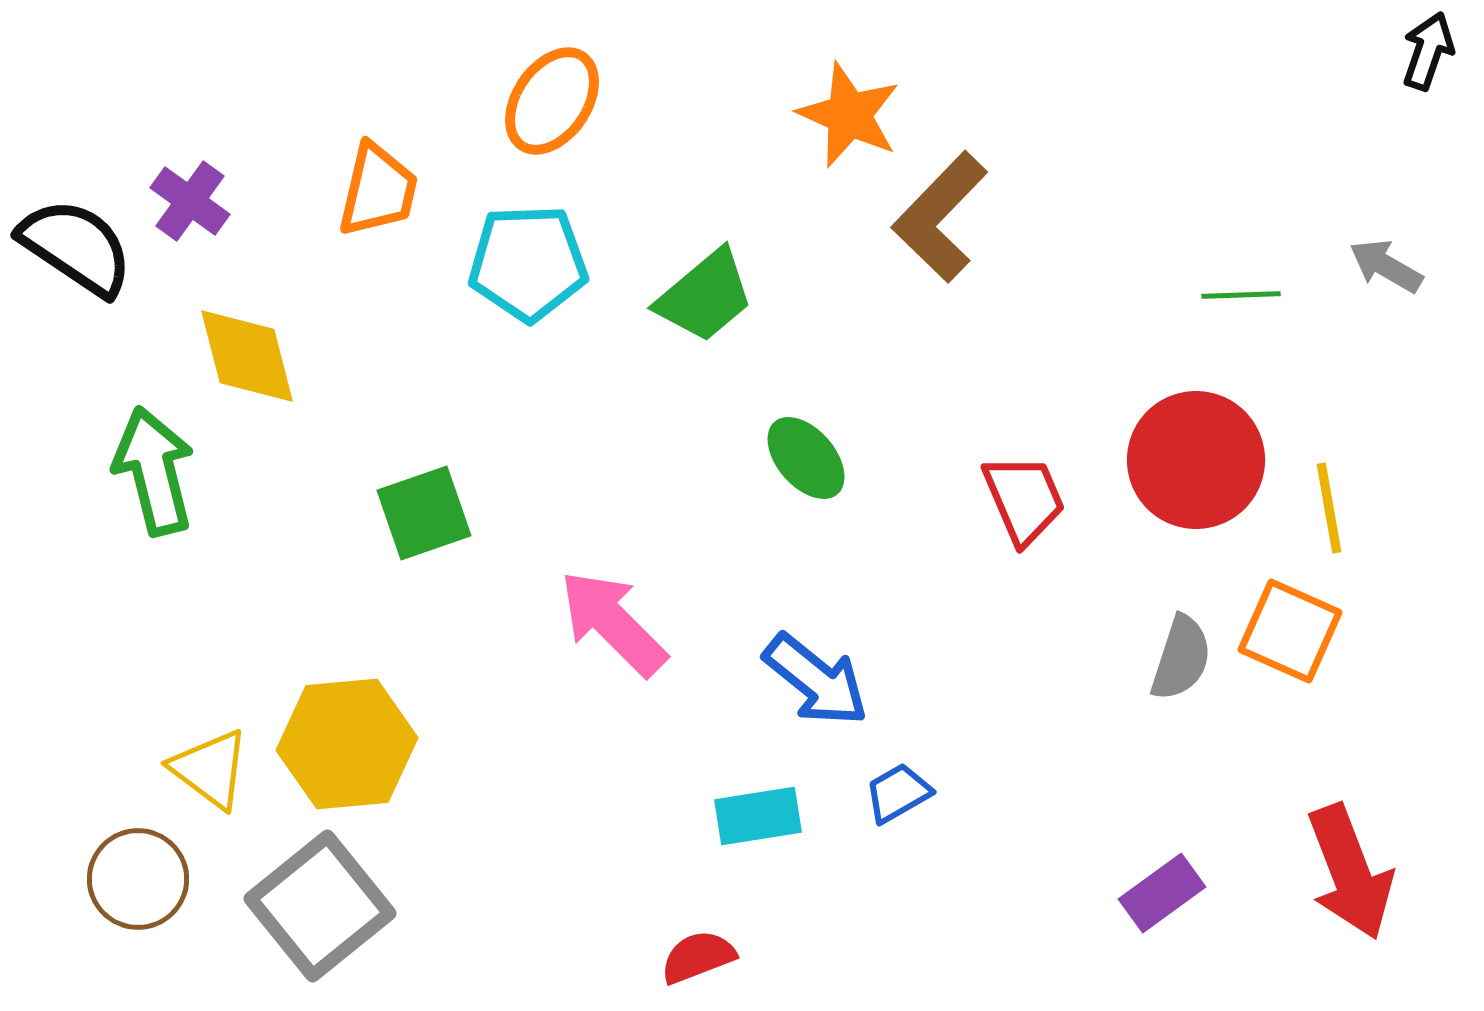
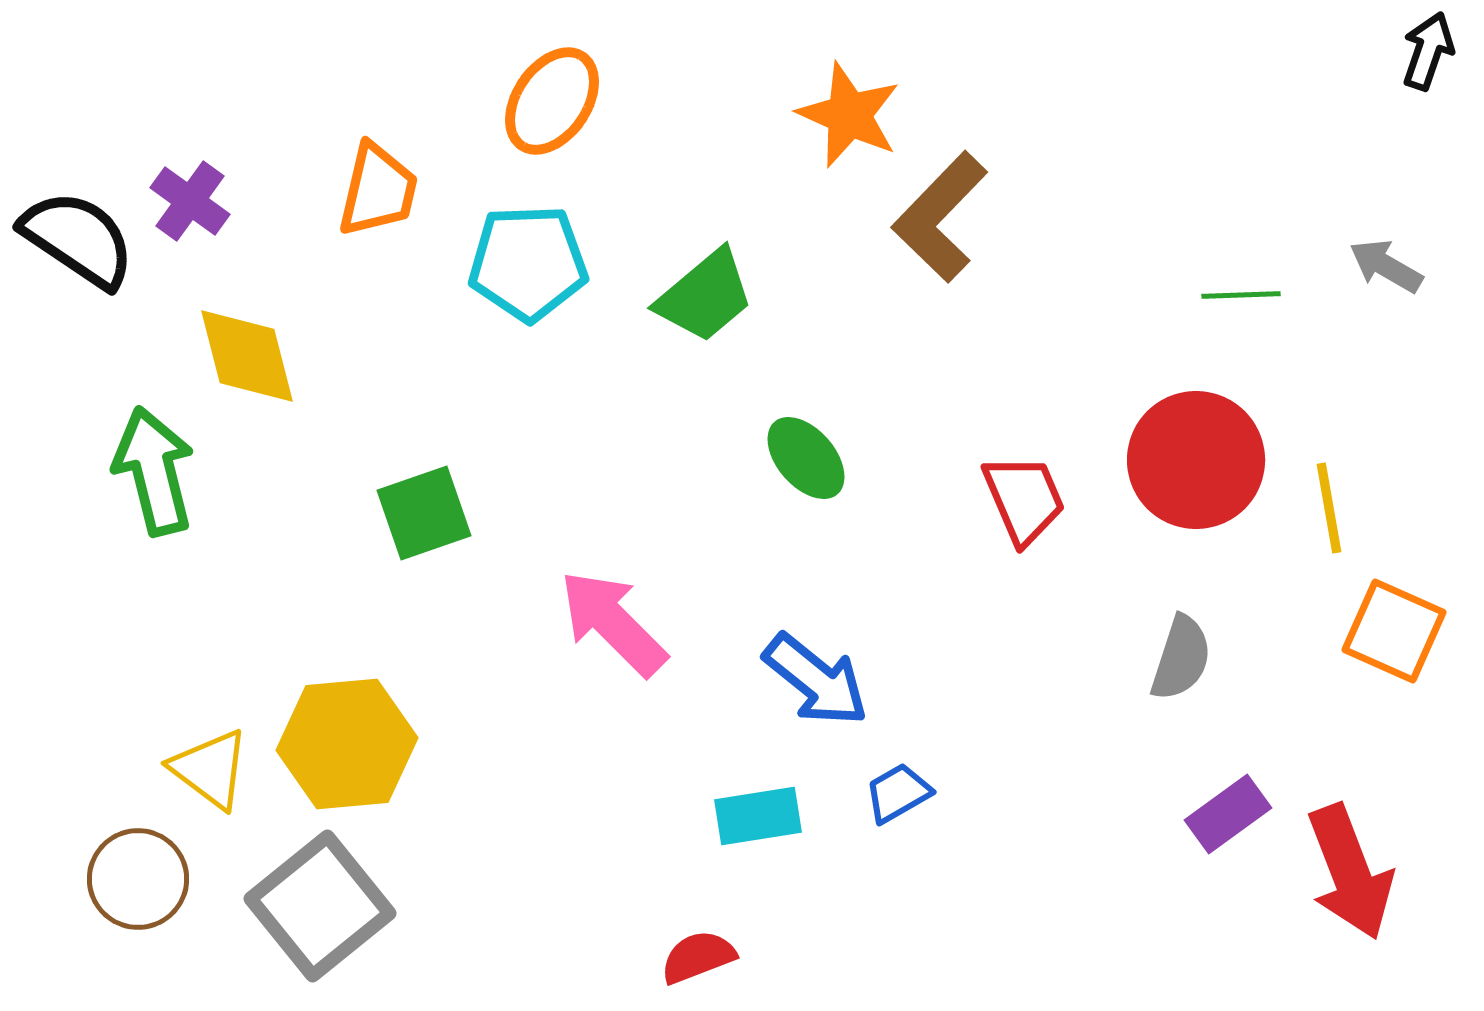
black semicircle: moved 2 px right, 8 px up
orange square: moved 104 px right
purple rectangle: moved 66 px right, 79 px up
